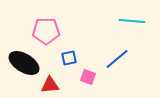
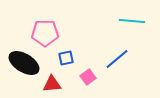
pink pentagon: moved 1 px left, 2 px down
blue square: moved 3 px left
pink square: rotated 35 degrees clockwise
red triangle: moved 2 px right, 1 px up
